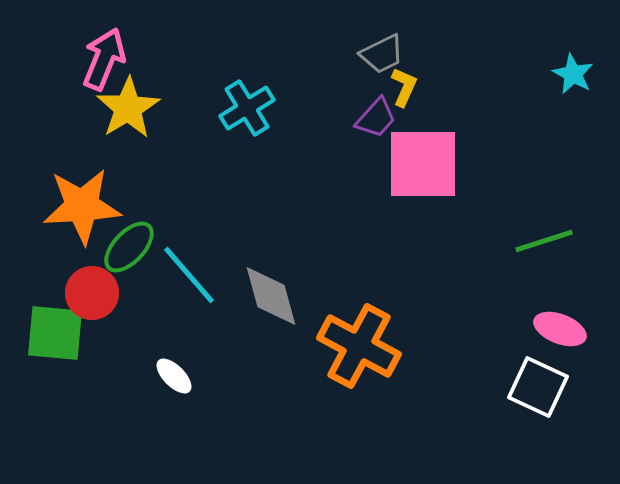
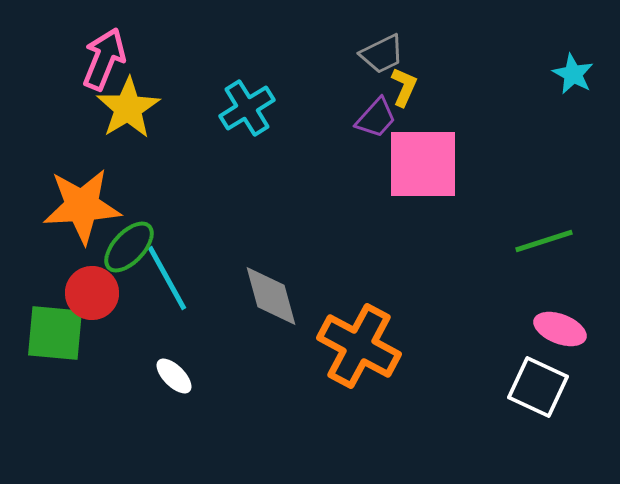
cyan line: moved 22 px left, 3 px down; rotated 12 degrees clockwise
